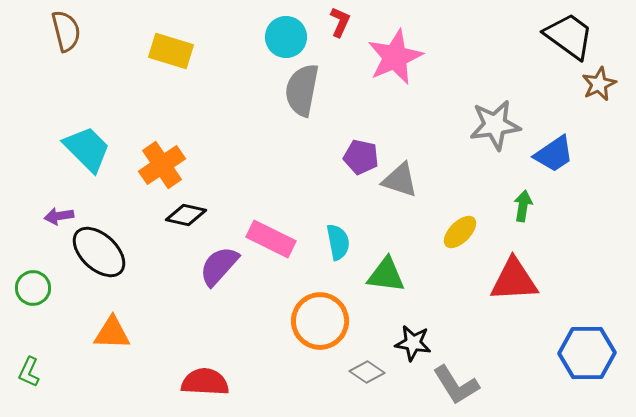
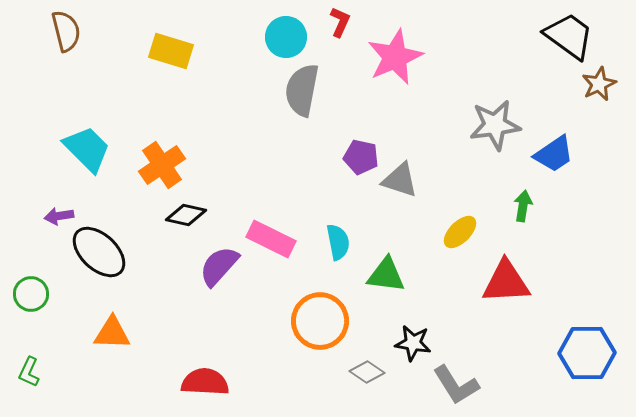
red triangle: moved 8 px left, 2 px down
green circle: moved 2 px left, 6 px down
